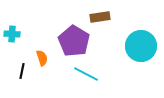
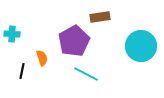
purple pentagon: rotated 12 degrees clockwise
